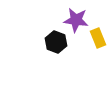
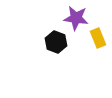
purple star: moved 2 px up
